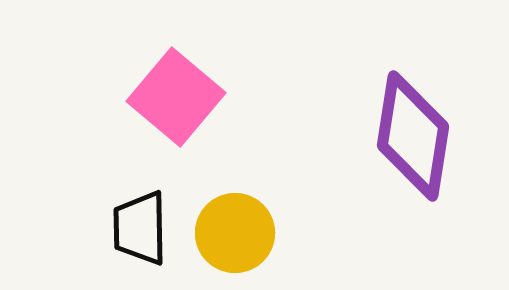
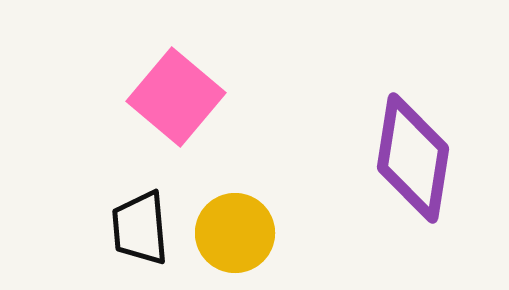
purple diamond: moved 22 px down
black trapezoid: rotated 4 degrees counterclockwise
